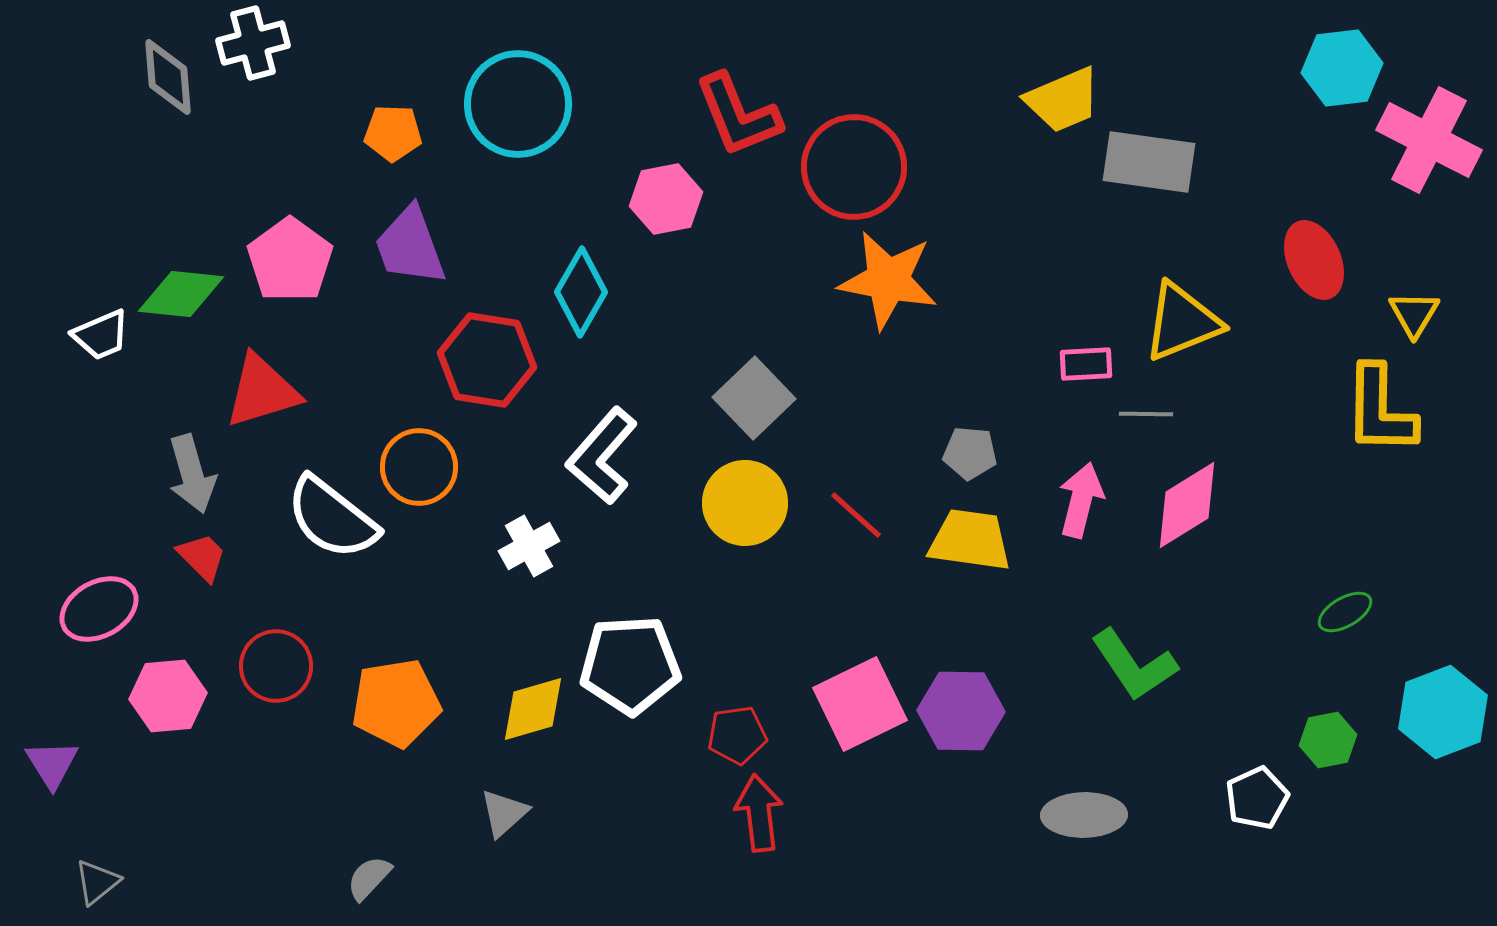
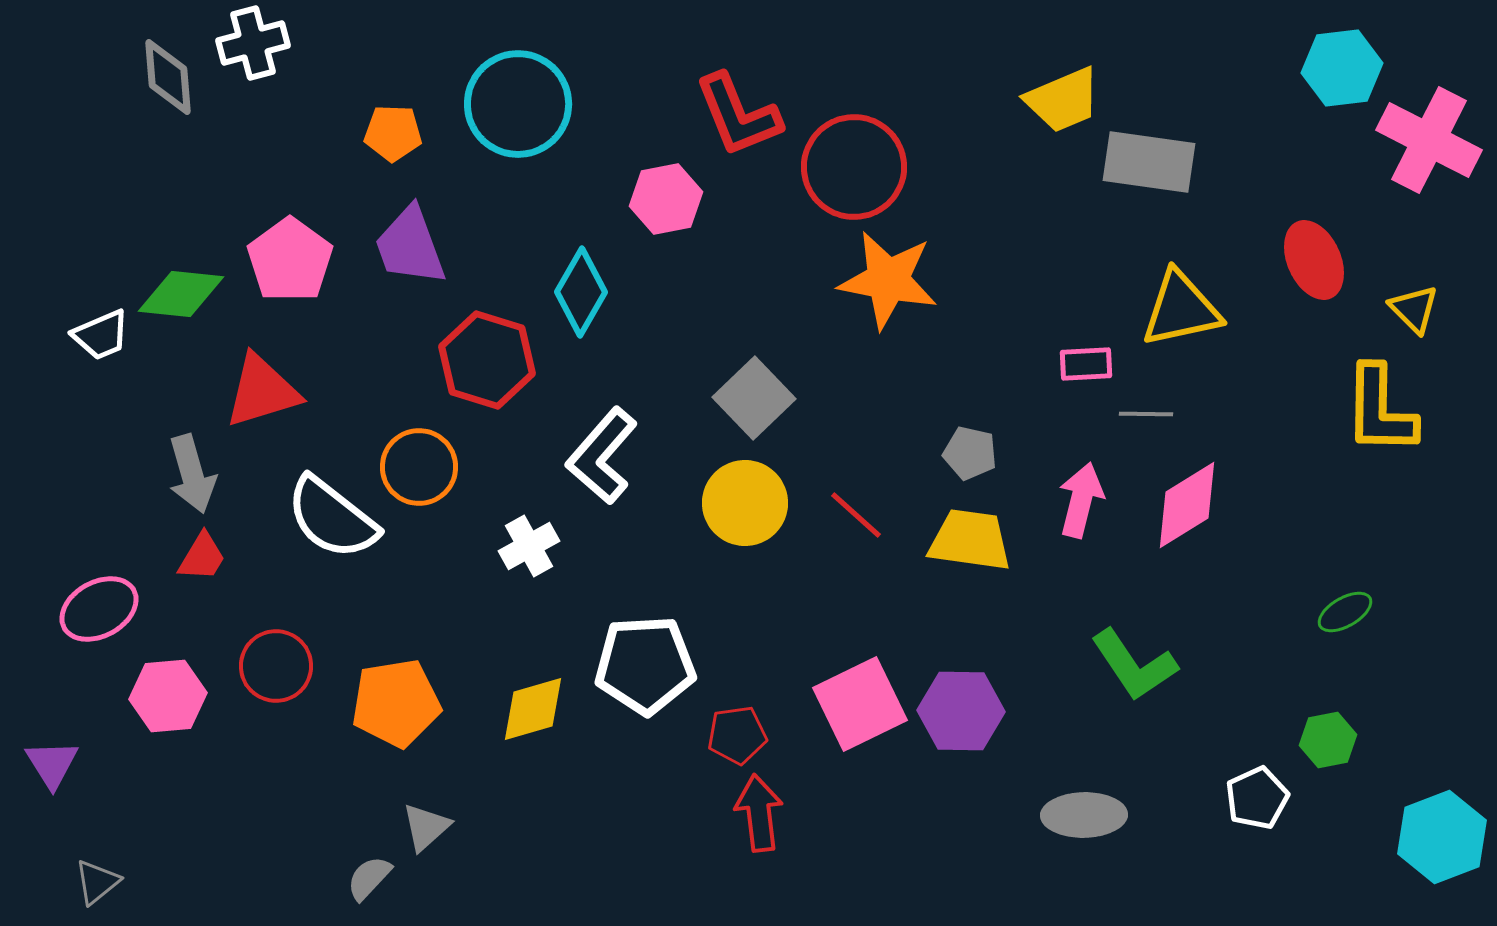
yellow triangle at (1414, 314): moved 5 px up; rotated 16 degrees counterclockwise
yellow triangle at (1182, 322): moved 1 px left, 13 px up; rotated 10 degrees clockwise
red hexagon at (487, 360): rotated 8 degrees clockwise
gray pentagon at (970, 453): rotated 8 degrees clockwise
red trapezoid at (202, 557): rotated 76 degrees clockwise
white pentagon at (630, 665): moved 15 px right
cyan hexagon at (1443, 712): moved 1 px left, 125 px down
gray triangle at (504, 813): moved 78 px left, 14 px down
